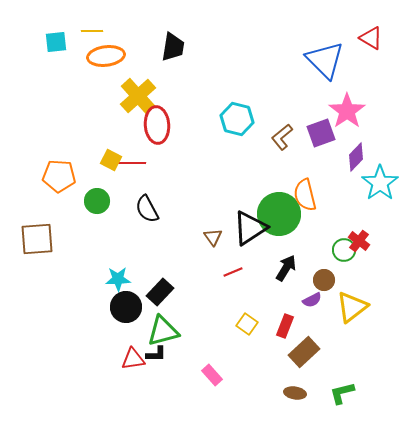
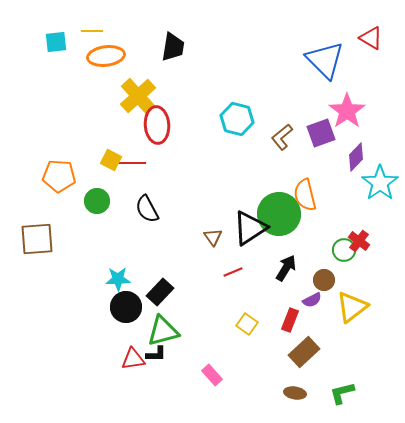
red rectangle at (285, 326): moved 5 px right, 6 px up
